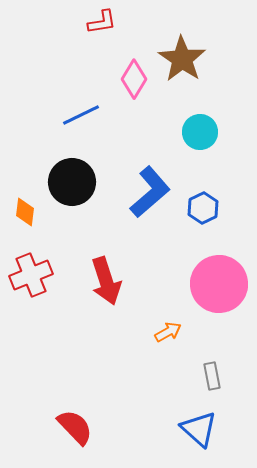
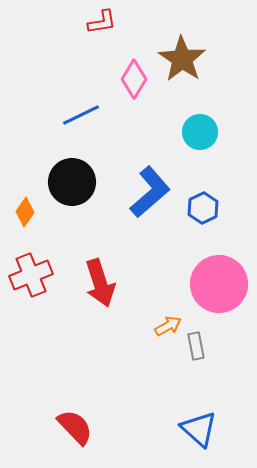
orange diamond: rotated 28 degrees clockwise
red arrow: moved 6 px left, 2 px down
orange arrow: moved 6 px up
gray rectangle: moved 16 px left, 30 px up
